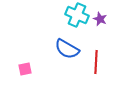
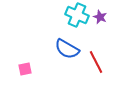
purple star: moved 2 px up
red line: rotated 30 degrees counterclockwise
